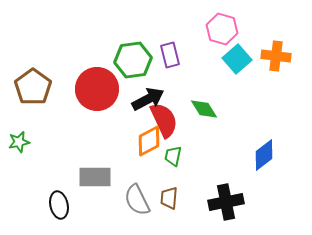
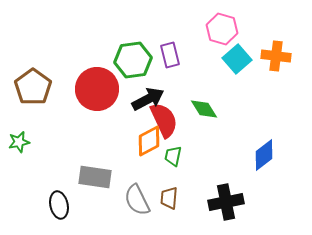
gray rectangle: rotated 8 degrees clockwise
